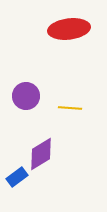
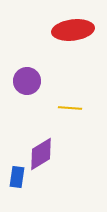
red ellipse: moved 4 px right, 1 px down
purple circle: moved 1 px right, 15 px up
blue rectangle: rotated 45 degrees counterclockwise
